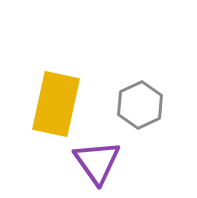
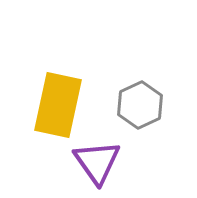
yellow rectangle: moved 2 px right, 1 px down
